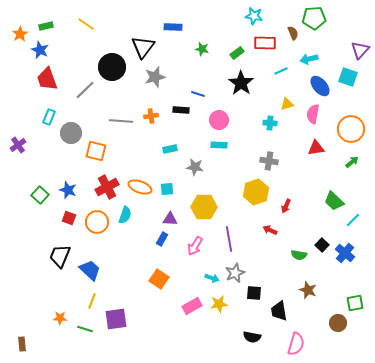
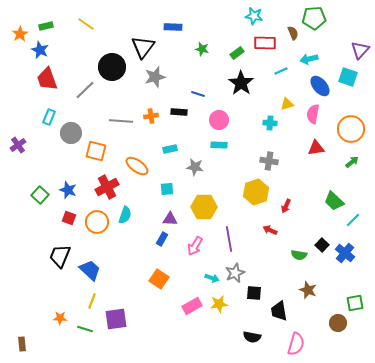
black rectangle at (181, 110): moved 2 px left, 2 px down
orange ellipse at (140, 187): moved 3 px left, 21 px up; rotated 15 degrees clockwise
